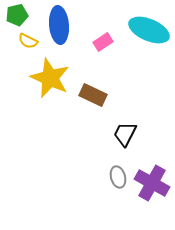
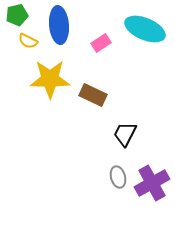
cyan ellipse: moved 4 px left, 1 px up
pink rectangle: moved 2 px left, 1 px down
yellow star: moved 1 px down; rotated 24 degrees counterclockwise
purple cross: rotated 32 degrees clockwise
